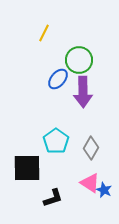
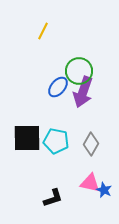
yellow line: moved 1 px left, 2 px up
green circle: moved 11 px down
blue ellipse: moved 8 px down
purple arrow: rotated 20 degrees clockwise
cyan pentagon: rotated 25 degrees counterclockwise
gray diamond: moved 4 px up
black square: moved 30 px up
pink triangle: rotated 20 degrees counterclockwise
